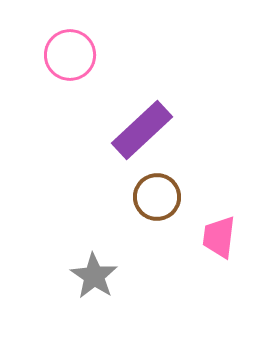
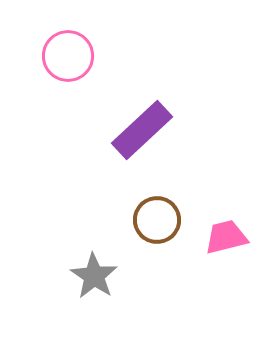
pink circle: moved 2 px left, 1 px down
brown circle: moved 23 px down
pink trapezoid: moved 7 px right; rotated 69 degrees clockwise
